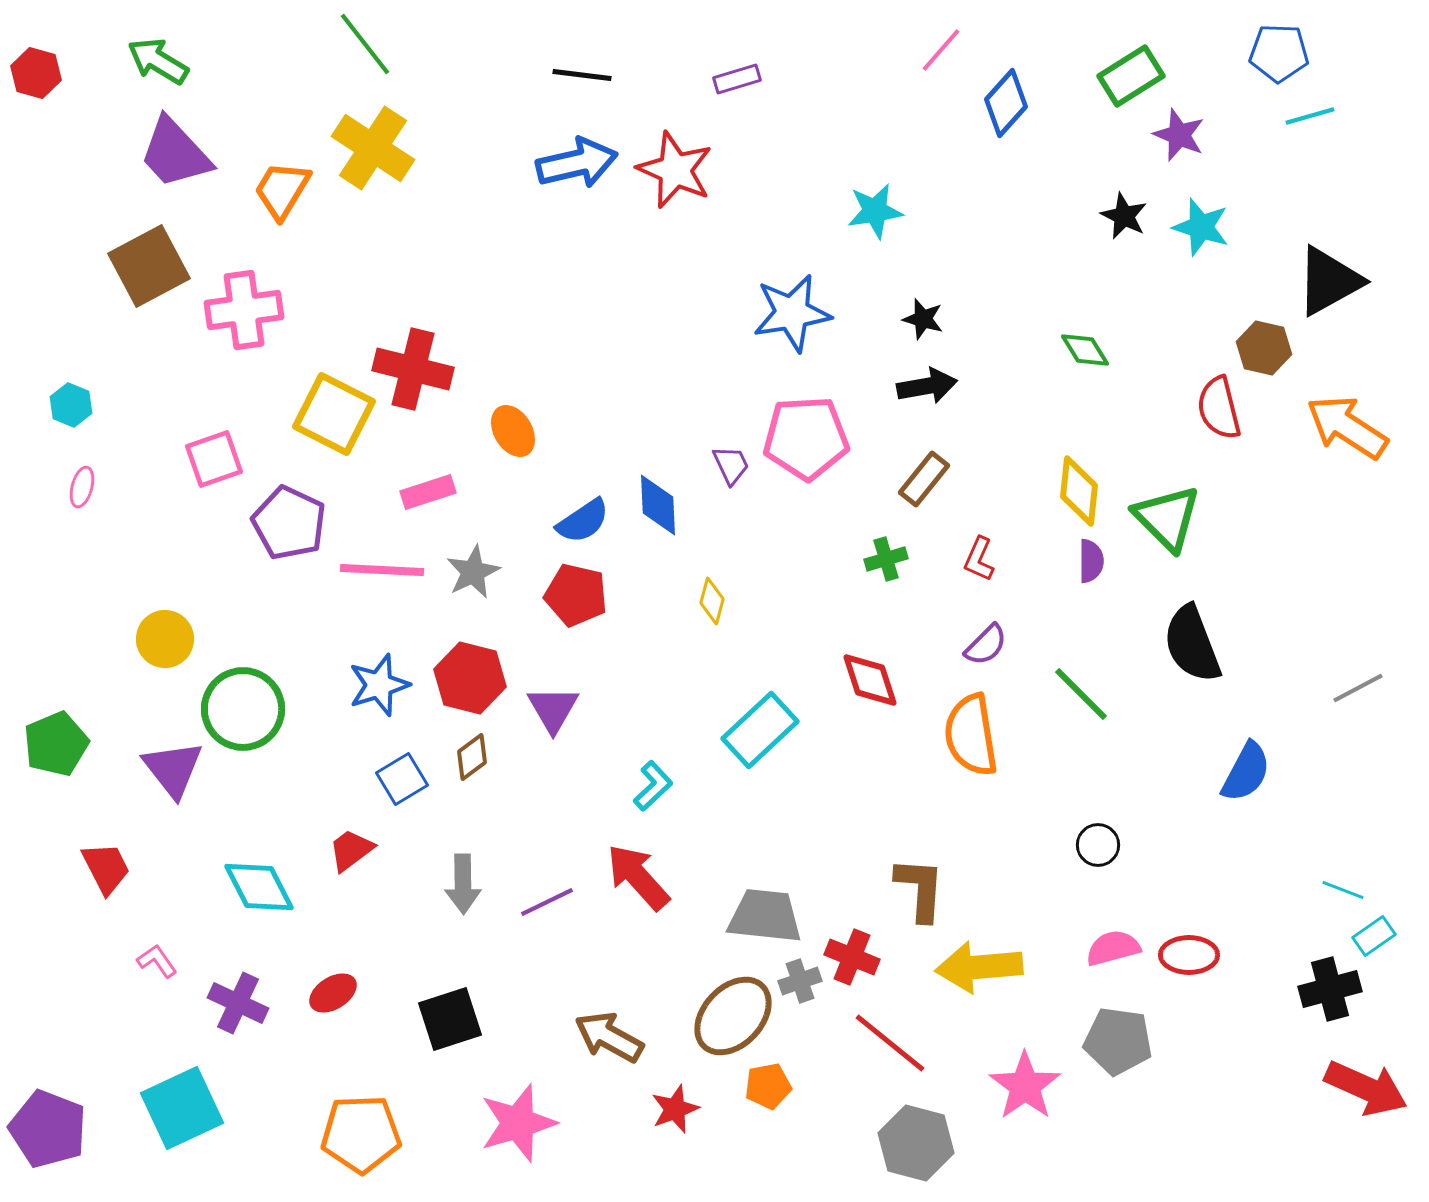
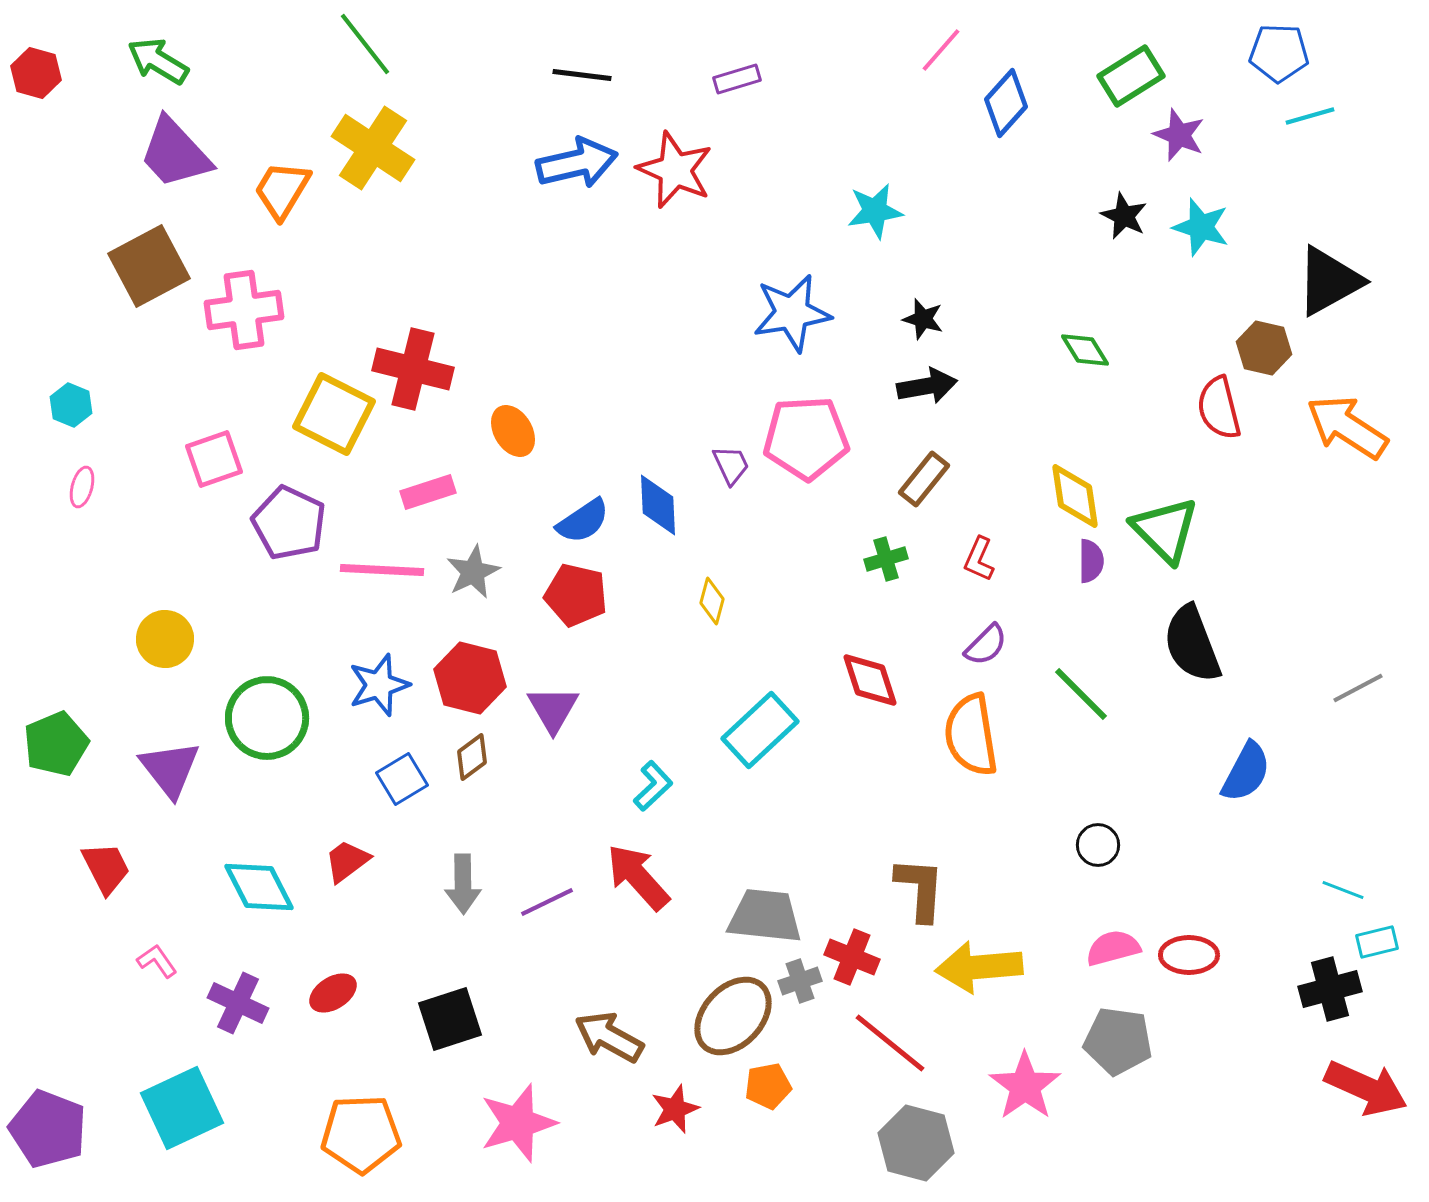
yellow diamond at (1079, 491): moved 4 px left, 5 px down; rotated 14 degrees counterclockwise
green triangle at (1167, 518): moved 2 px left, 12 px down
green circle at (243, 709): moved 24 px right, 9 px down
purple triangle at (173, 769): moved 3 px left
red trapezoid at (351, 850): moved 4 px left, 11 px down
cyan rectangle at (1374, 936): moved 3 px right, 6 px down; rotated 21 degrees clockwise
